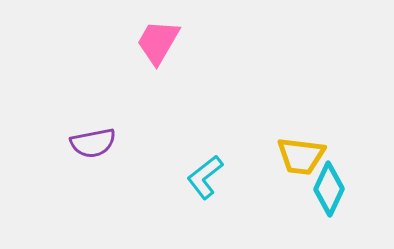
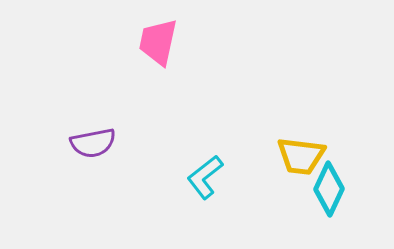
pink trapezoid: rotated 18 degrees counterclockwise
